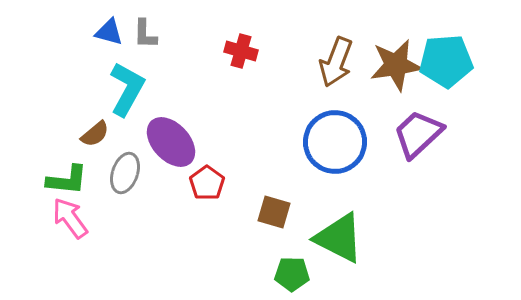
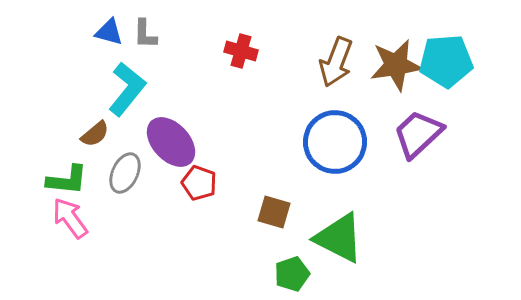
cyan L-shape: rotated 10 degrees clockwise
gray ellipse: rotated 6 degrees clockwise
red pentagon: moved 8 px left; rotated 16 degrees counterclockwise
green pentagon: rotated 20 degrees counterclockwise
